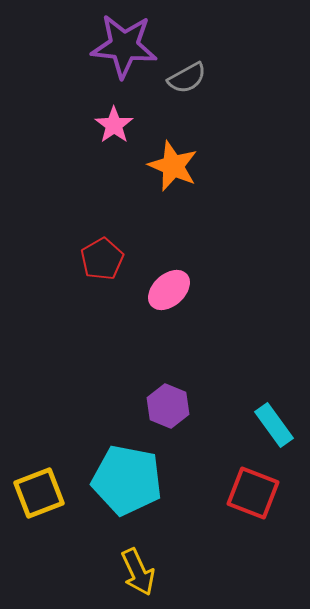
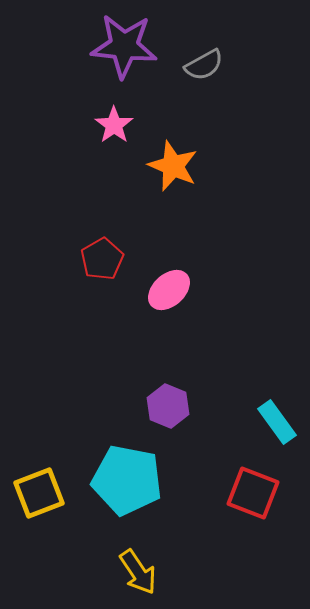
gray semicircle: moved 17 px right, 13 px up
cyan rectangle: moved 3 px right, 3 px up
yellow arrow: rotated 9 degrees counterclockwise
